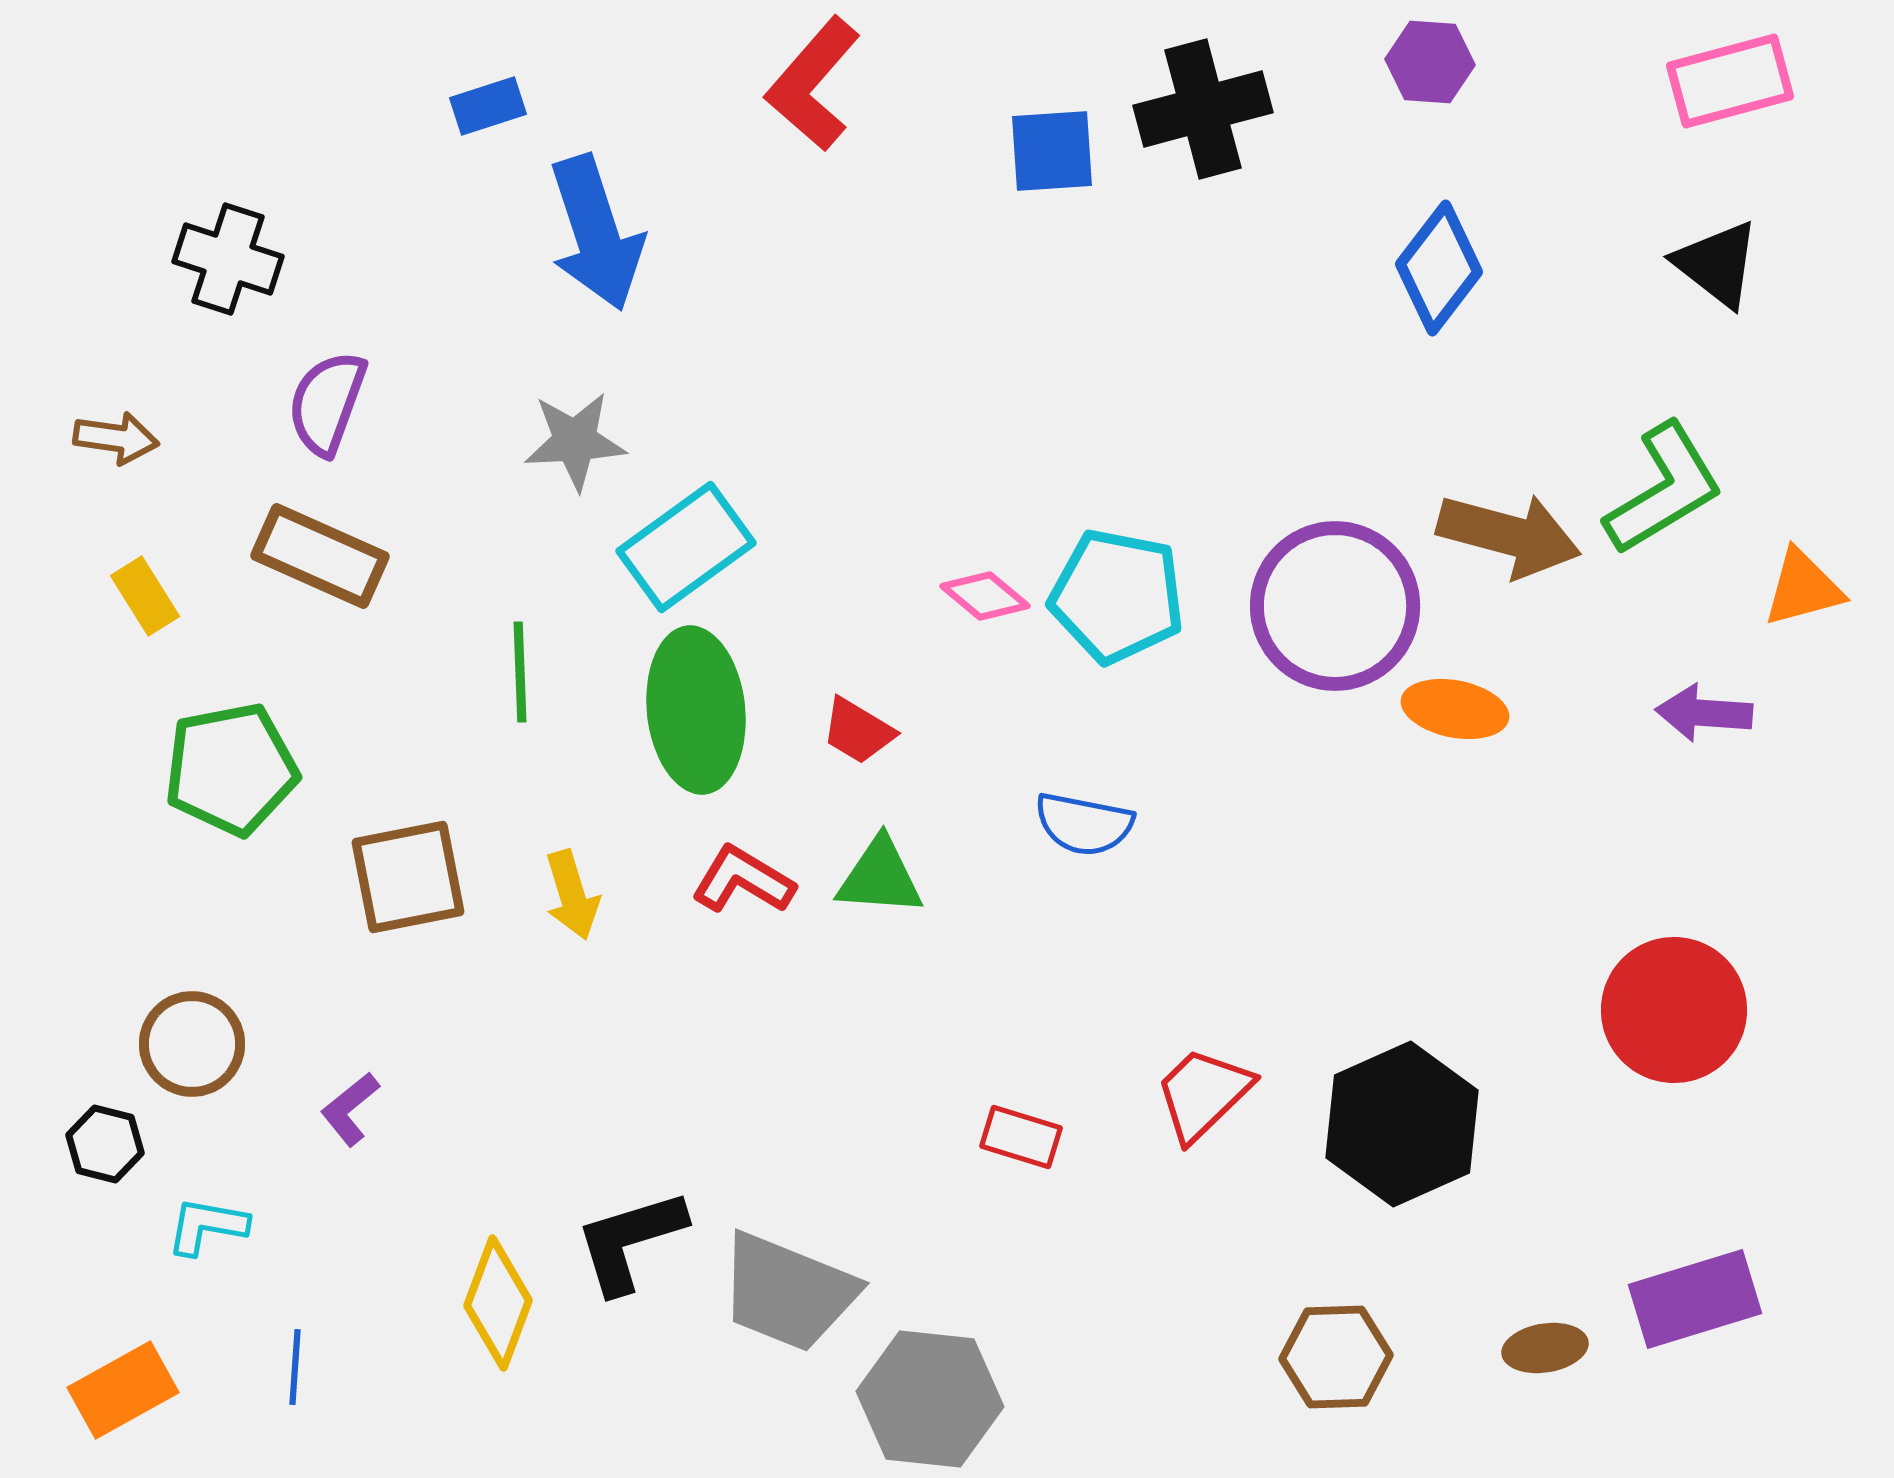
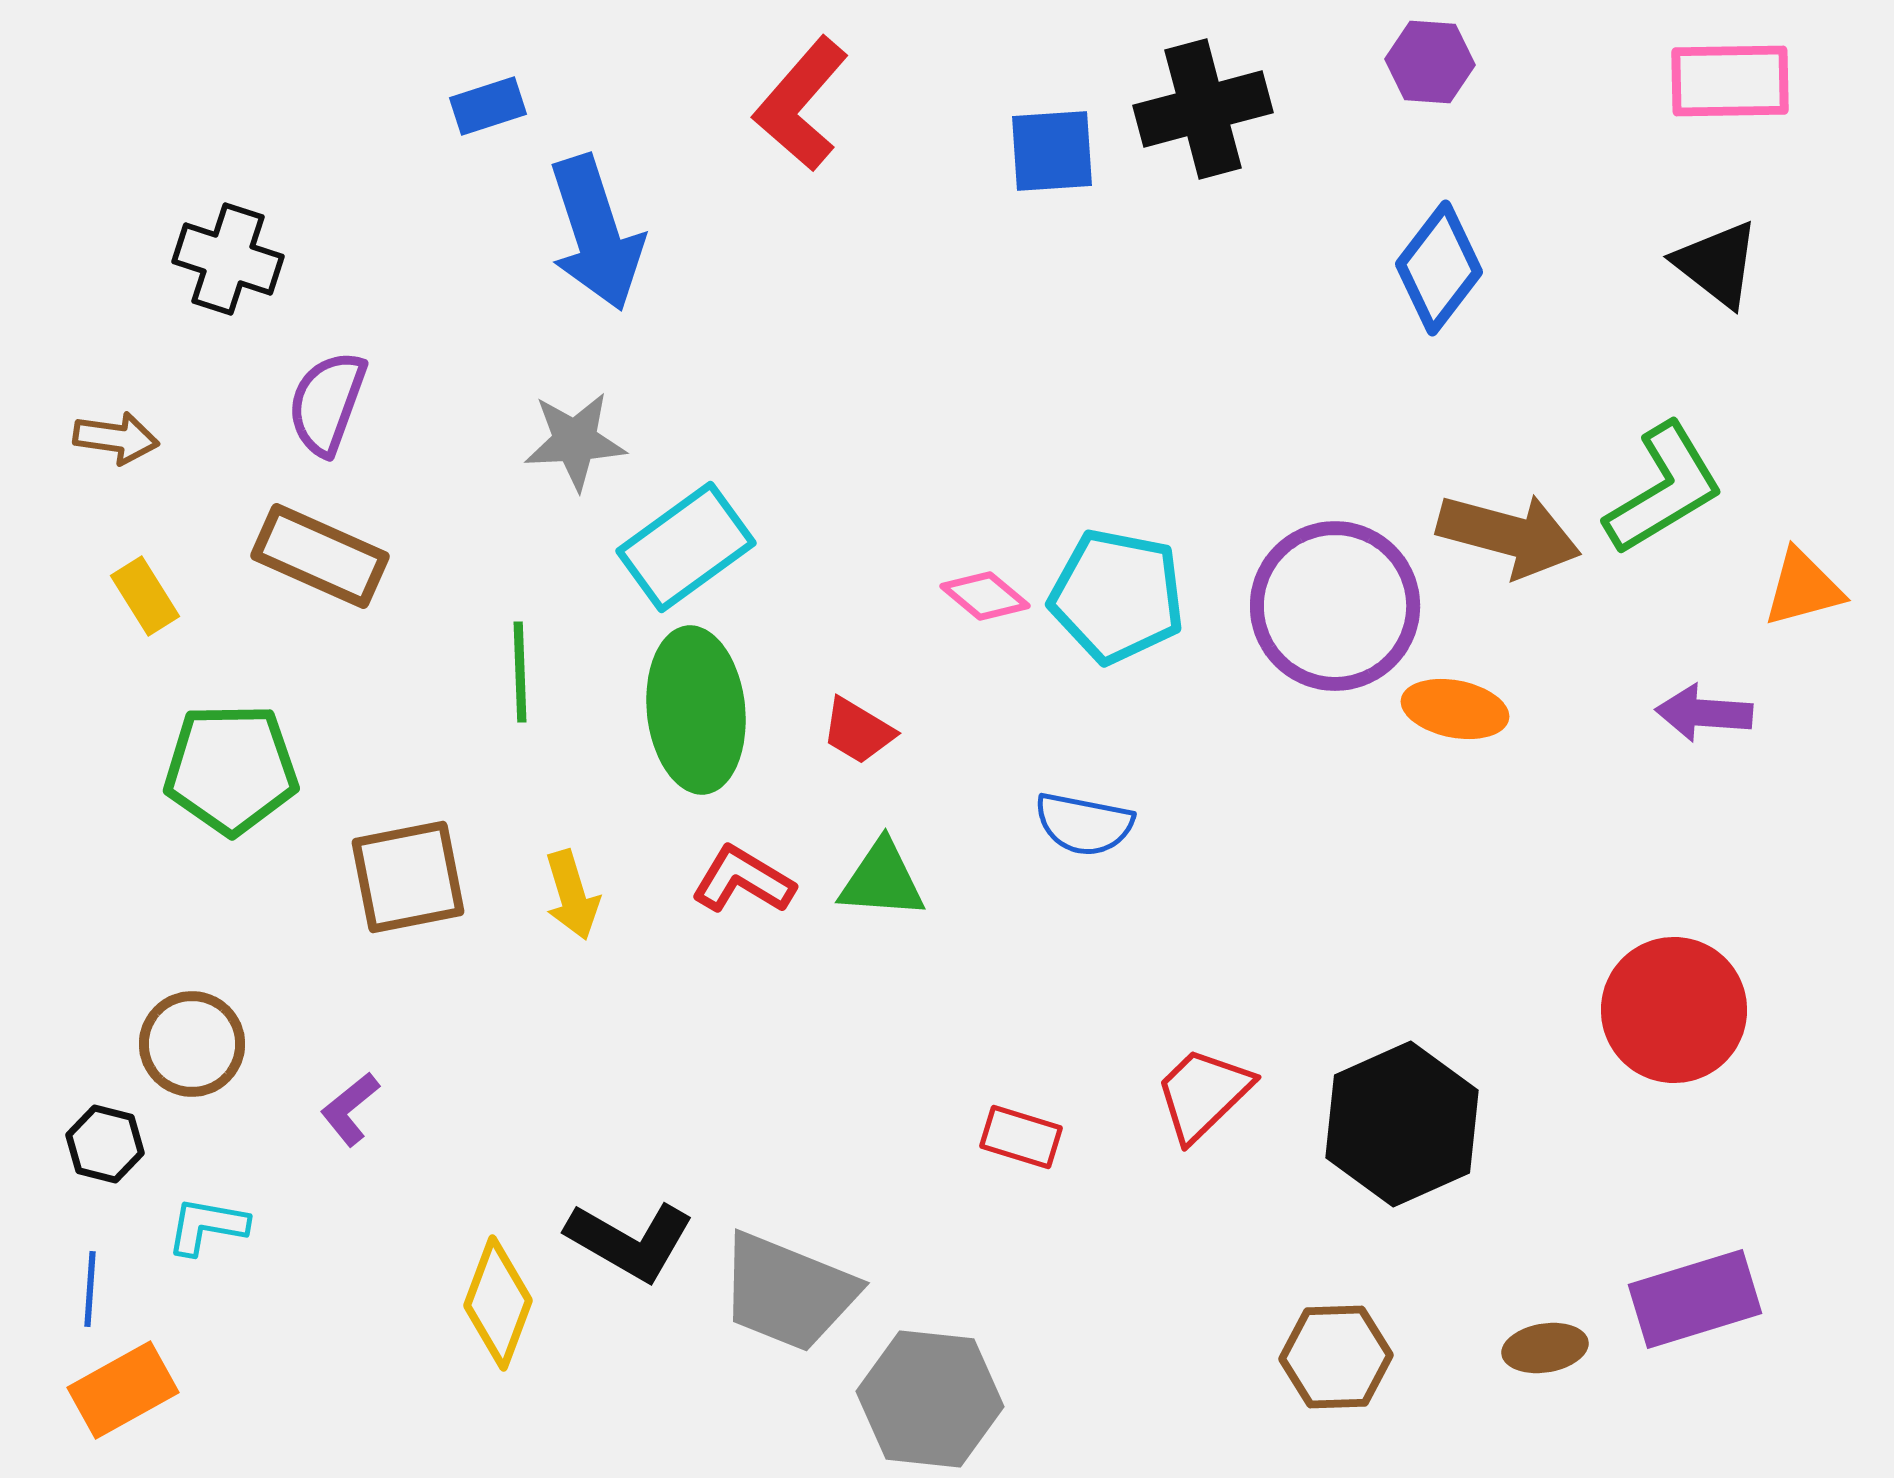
pink rectangle at (1730, 81): rotated 14 degrees clockwise
red L-shape at (813, 84): moved 12 px left, 20 px down
green pentagon at (231, 769): rotated 10 degrees clockwise
green triangle at (880, 877): moved 2 px right, 3 px down
black L-shape at (630, 1241): rotated 133 degrees counterclockwise
blue line at (295, 1367): moved 205 px left, 78 px up
